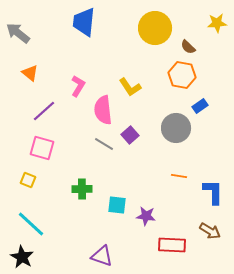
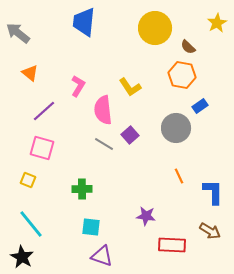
yellow star: rotated 24 degrees counterclockwise
orange line: rotated 56 degrees clockwise
cyan square: moved 26 px left, 22 px down
cyan line: rotated 8 degrees clockwise
